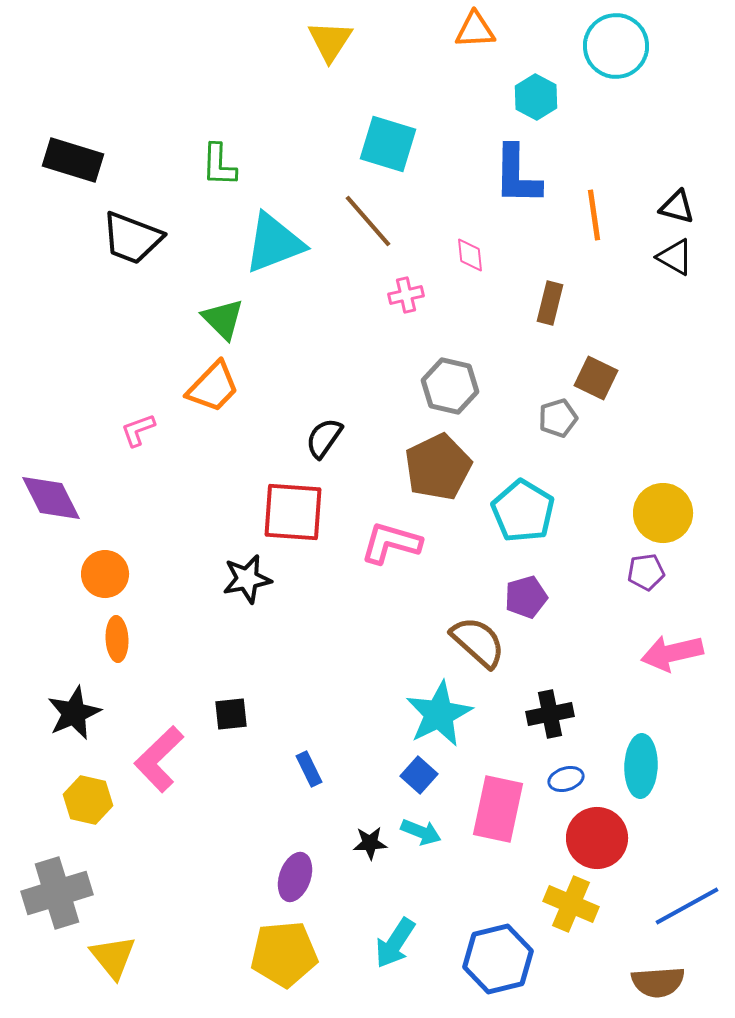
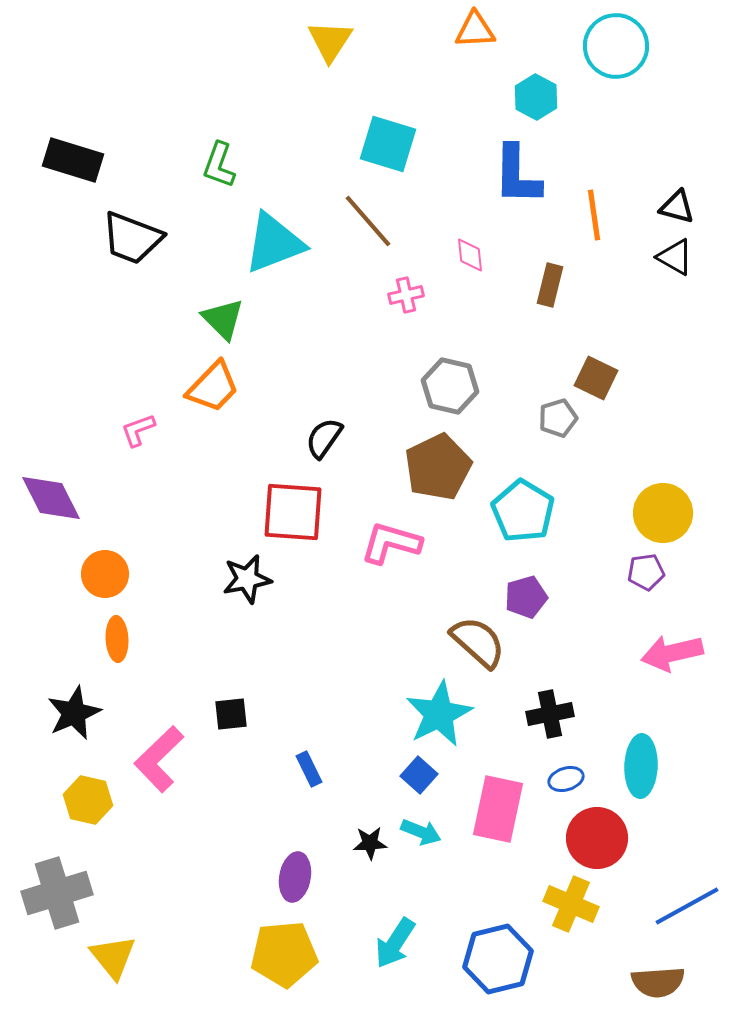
green L-shape at (219, 165): rotated 18 degrees clockwise
brown rectangle at (550, 303): moved 18 px up
purple ellipse at (295, 877): rotated 9 degrees counterclockwise
